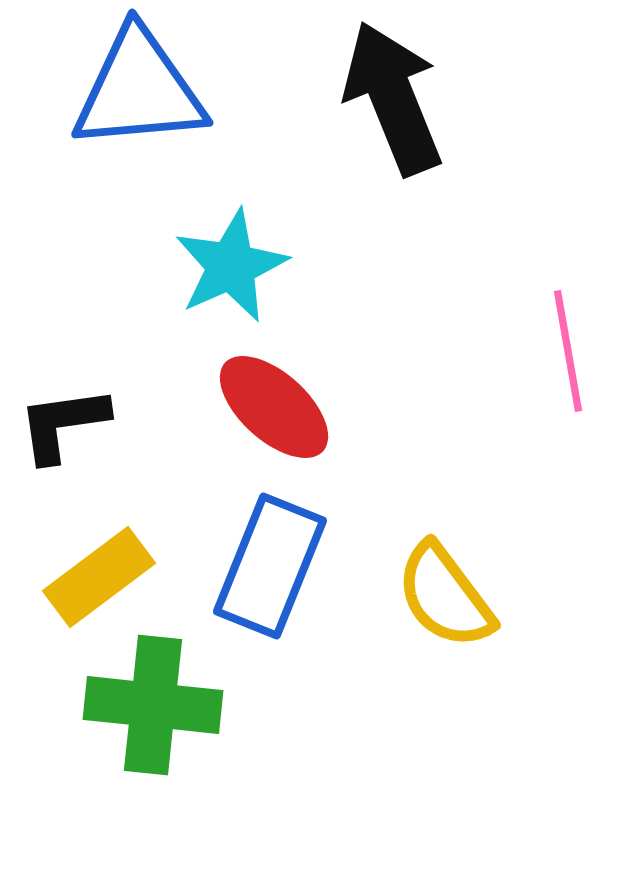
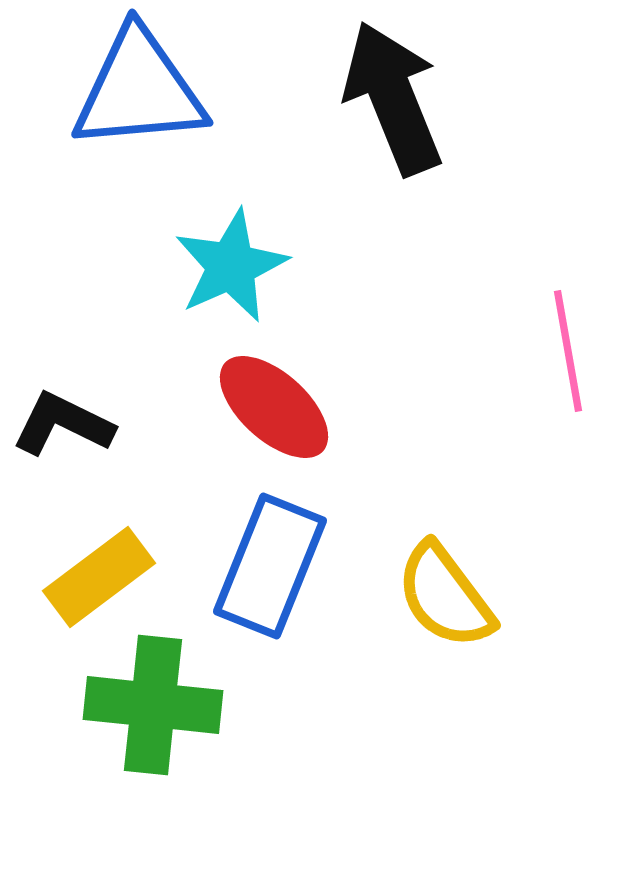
black L-shape: rotated 34 degrees clockwise
